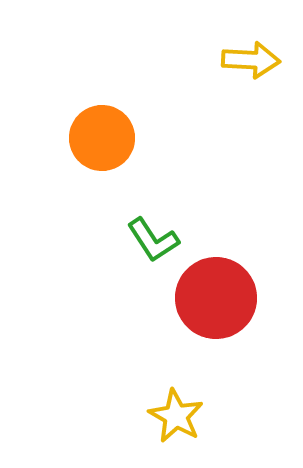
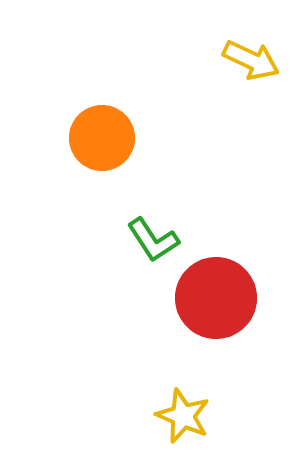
yellow arrow: rotated 22 degrees clockwise
yellow star: moved 7 px right; rotated 6 degrees counterclockwise
